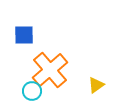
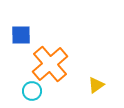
blue square: moved 3 px left
orange cross: moved 6 px up
